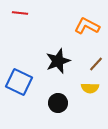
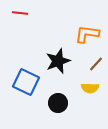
orange L-shape: moved 8 px down; rotated 20 degrees counterclockwise
blue square: moved 7 px right
